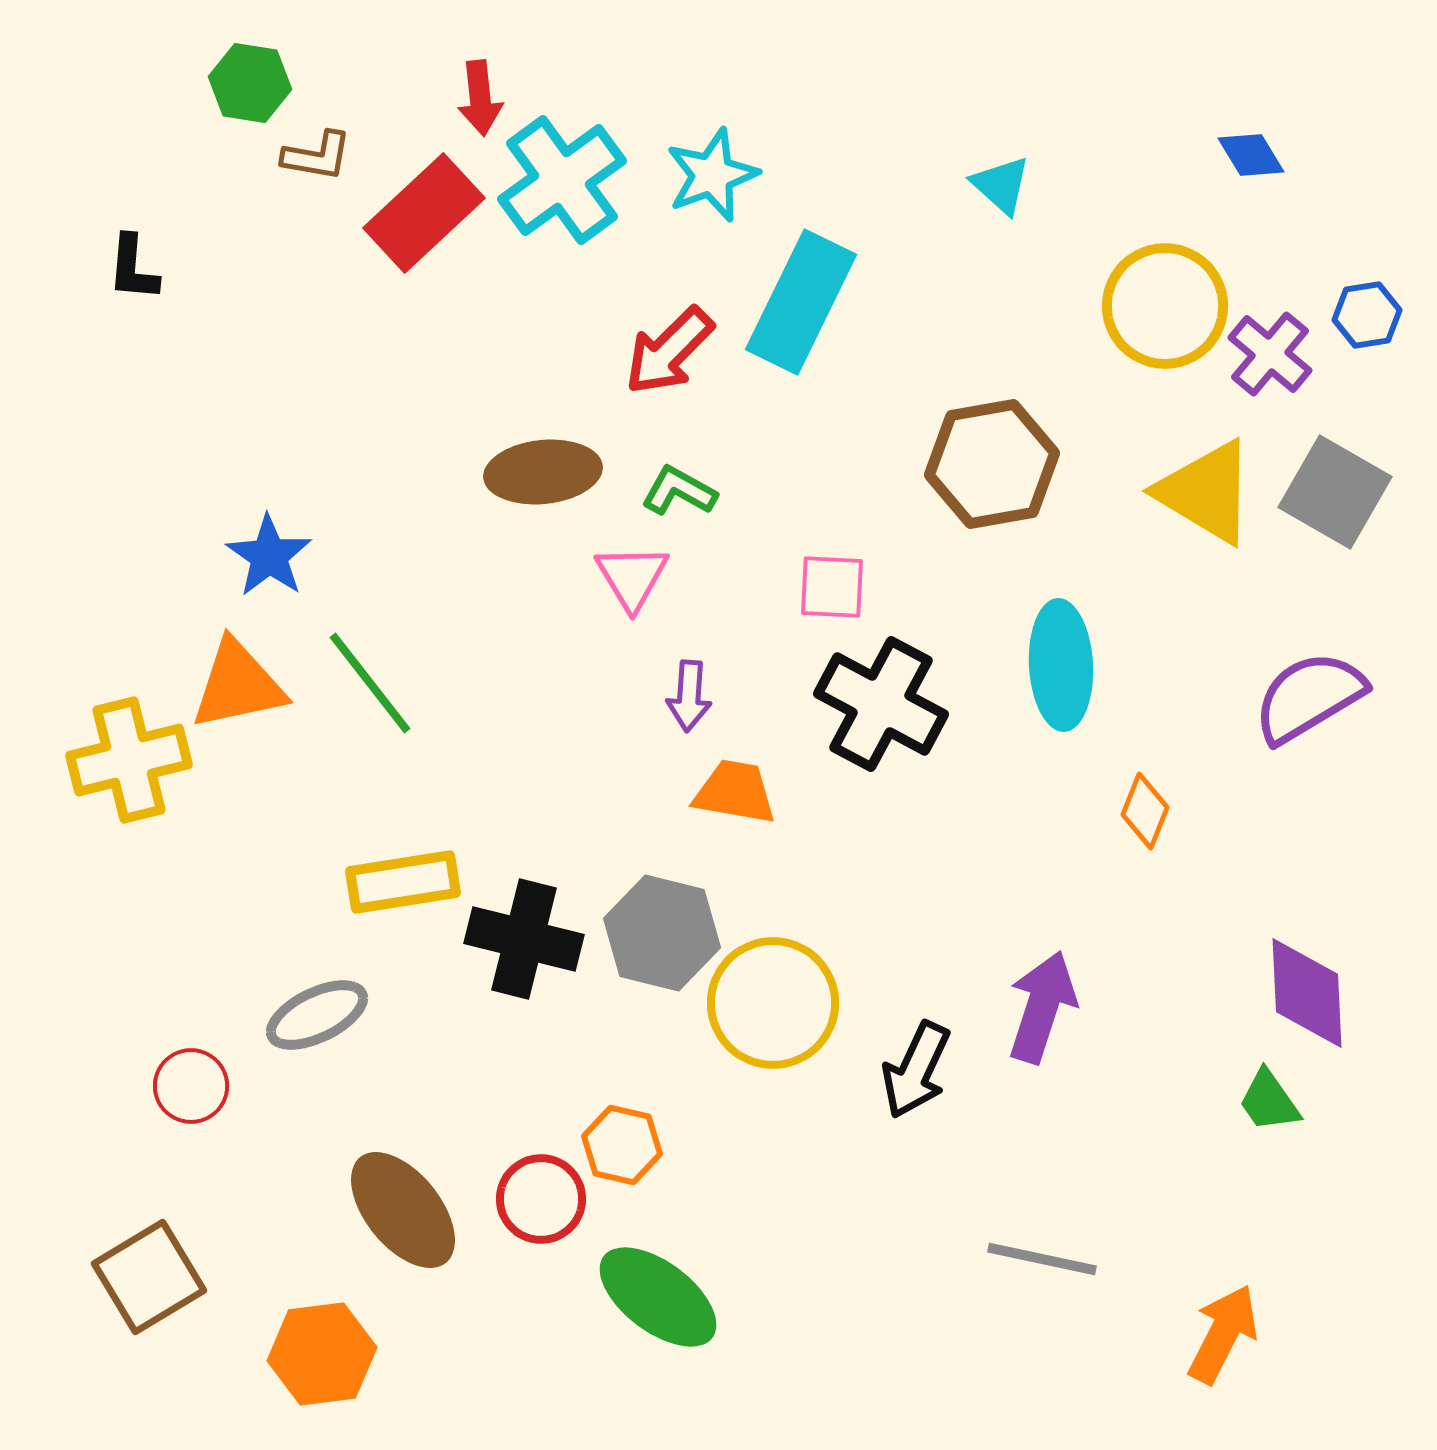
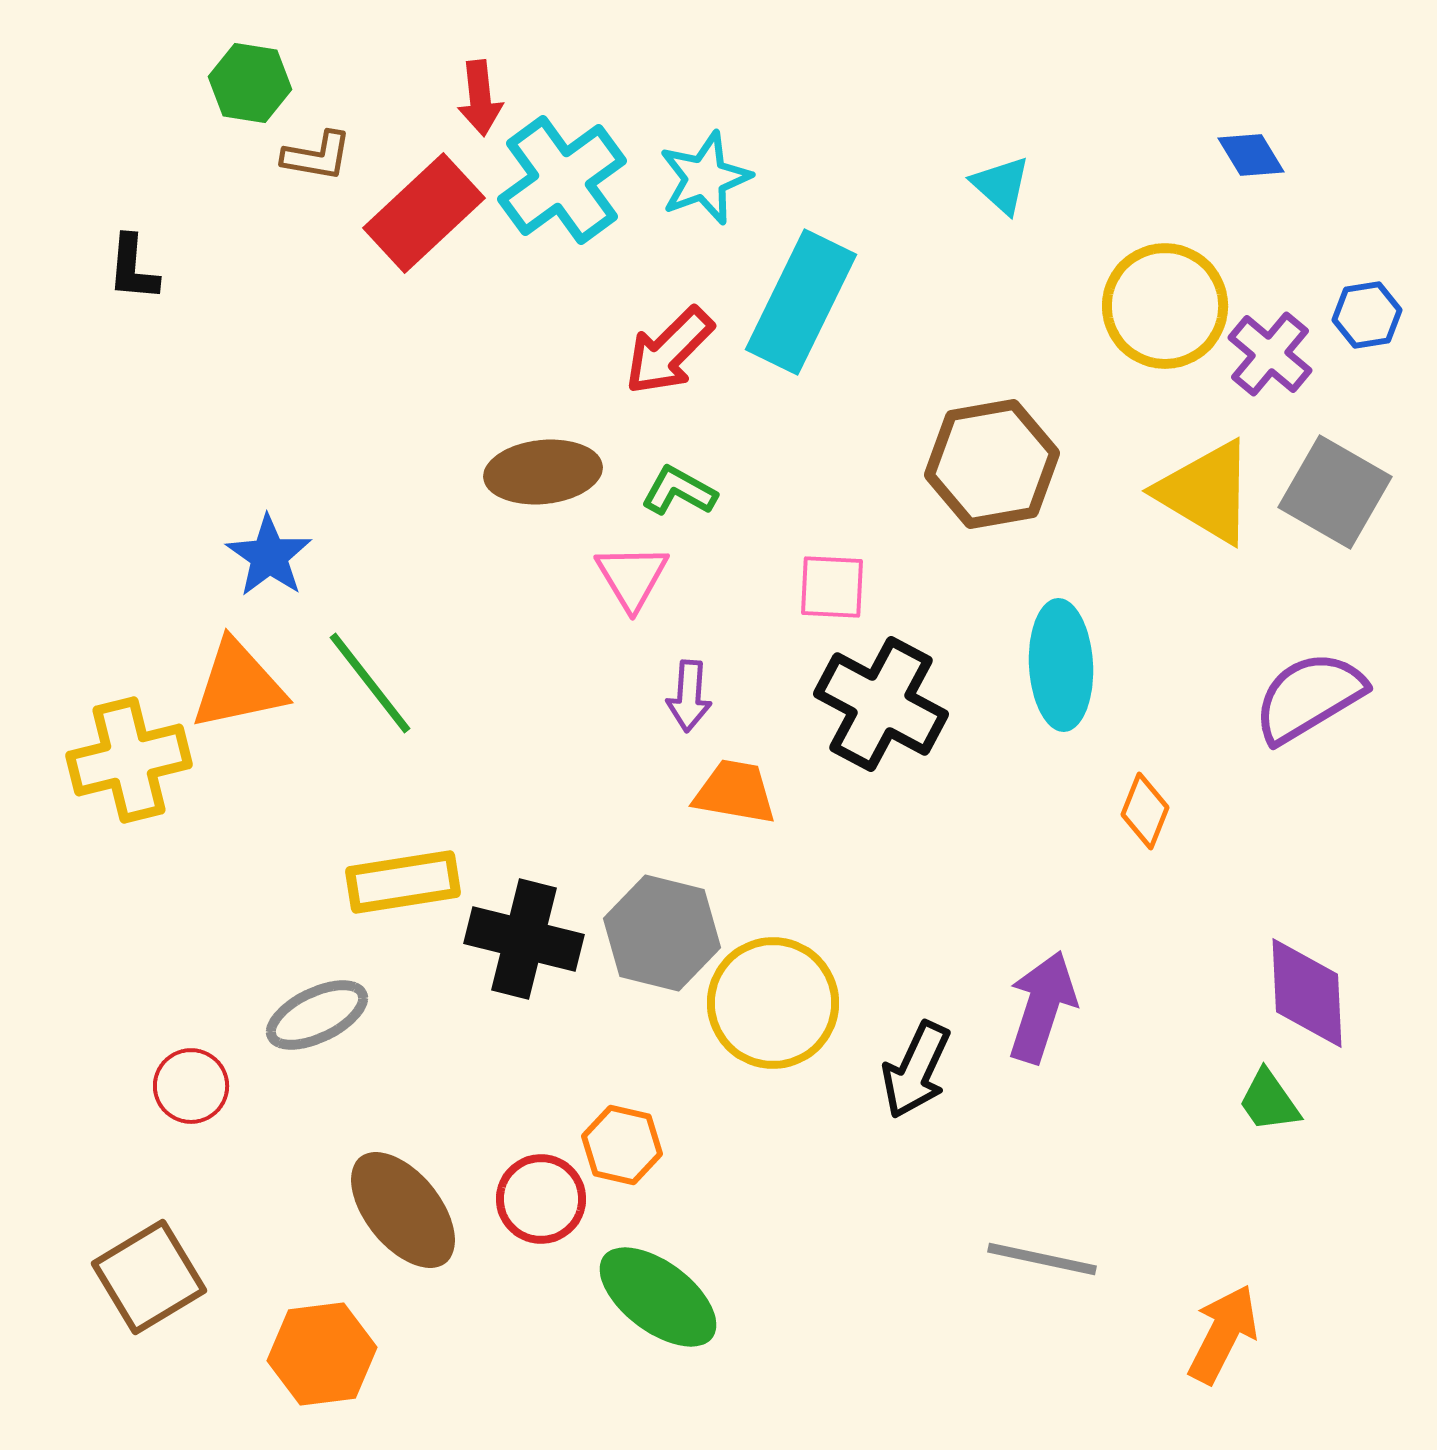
cyan star at (712, 175): moved 7 px left, 3 px down
